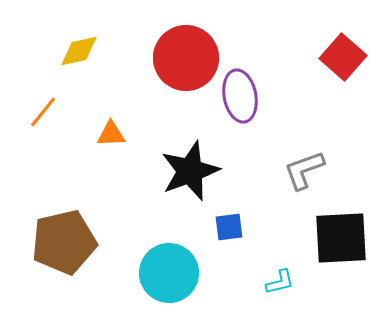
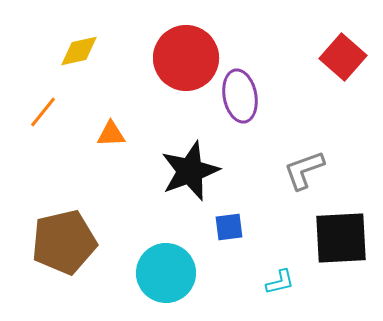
cyan circle: moved 3 px left
